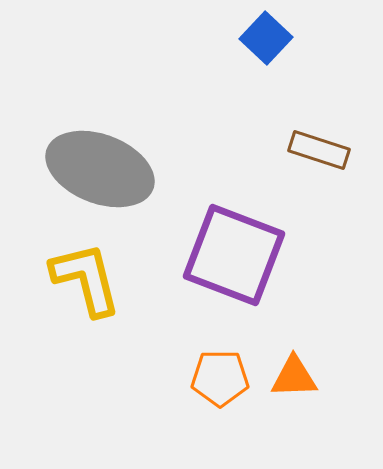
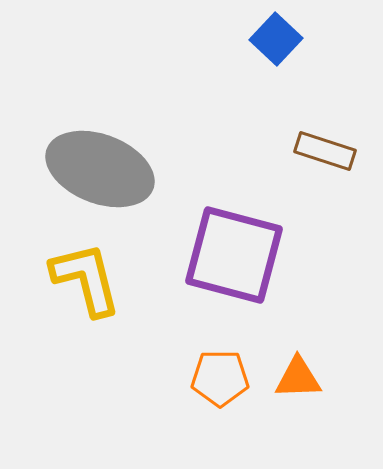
blue square: moved 10 px right, 1 px down
brown rectangle: moved 6 px right, 1 px down
purple square: rotated 6 degrees counterclockwise
orange triangle: moved 4 px right, 1 px down
